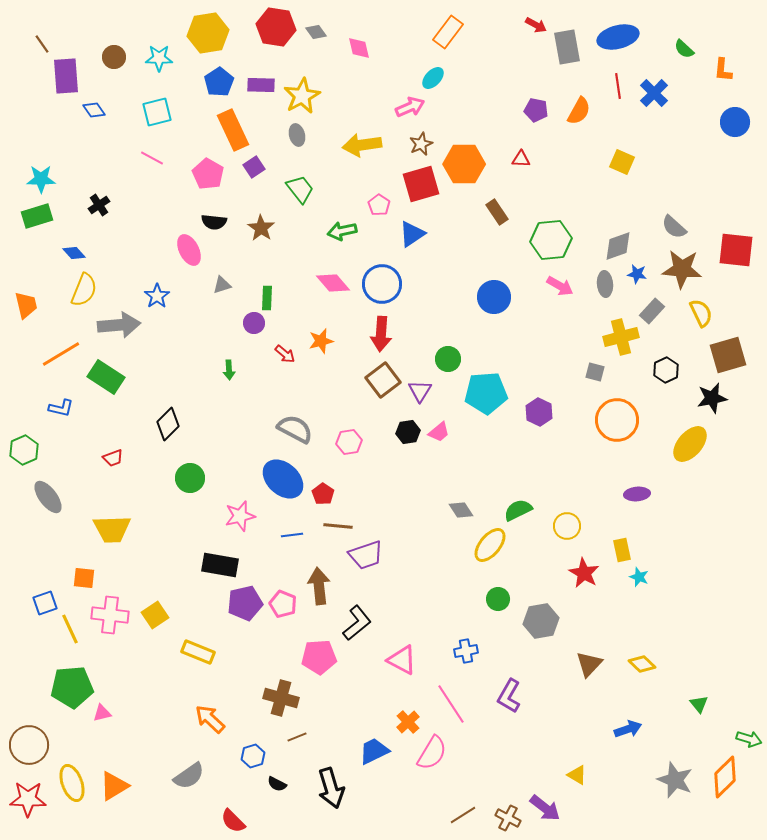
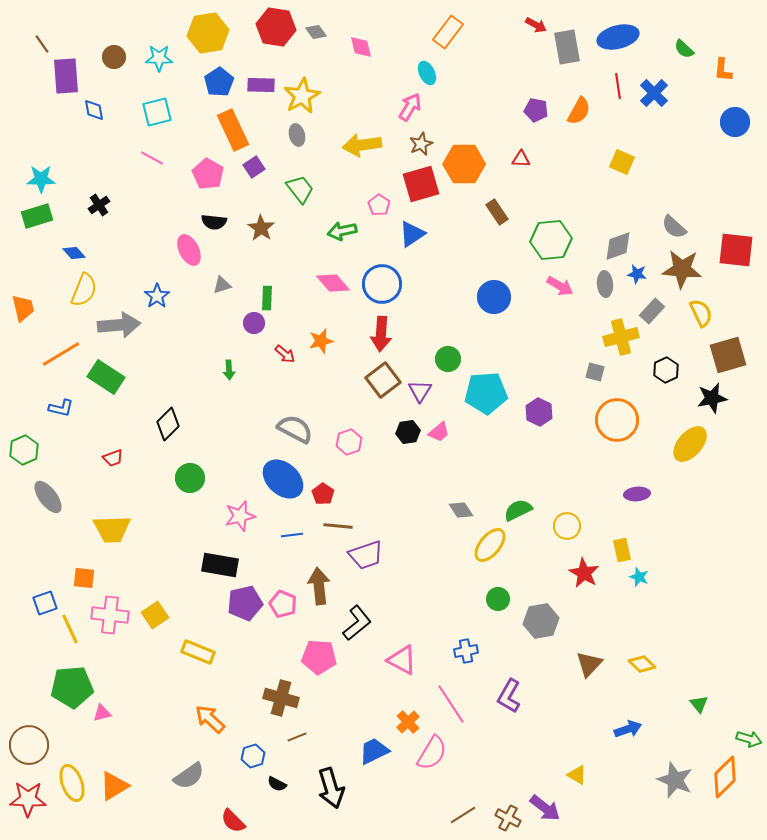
pink diamond at (359, 48): moved 2 px right, 1 px up
cyan ellipse at (433, 78): moved 6 px left, 5 px up; rotated 70 degrees counterclockwise
pink arrow at (410, 107): rotated 36 degrees counterclockwise
blue diamond at (94, 110): rotated 25 degrees clockwise
orange trapezoid at (26, 305): moved 3 px left, 3 px down
pink hexagon at (349, 442): rotated 10 degrees counterclockwise
pink pentagon at (319, 657): rotated 8 degrees clockwise
